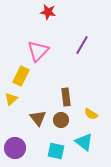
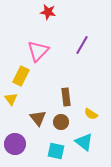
yellow triangle: rotated 24 degrees counterclockwise
brown circle: moved 2 px down
purple circle: moved 4 px up
